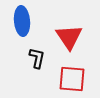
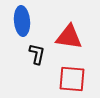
red triangle: rotated 48 degrees counterclockwise
black L-shape: moved 4 px up
